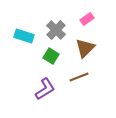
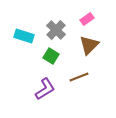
brown triangle: moved 4 px right, 3 px up
